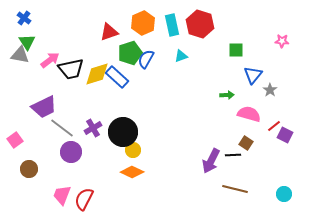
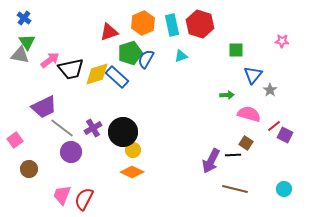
cyan circle: moved 5 px up
